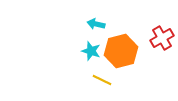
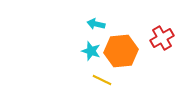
orange hexagon: rotated 8 degrees clockwise
